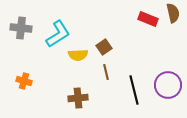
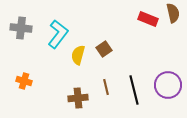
cyan L-shape: rotated 20 degrees counterclockwise
brown square: moved 2 px down
yellow semicircle: rotated 108 degrees clockwise
brown line: moved 15 px down
